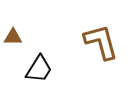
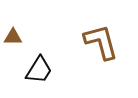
black trapezoid: moved 1 px down
